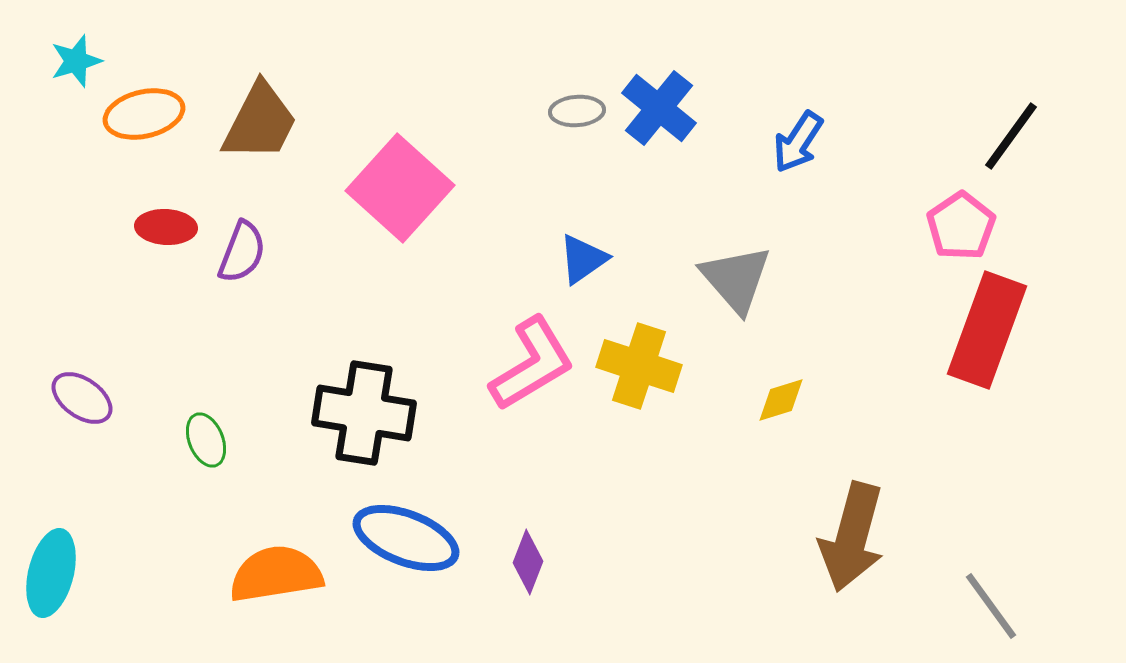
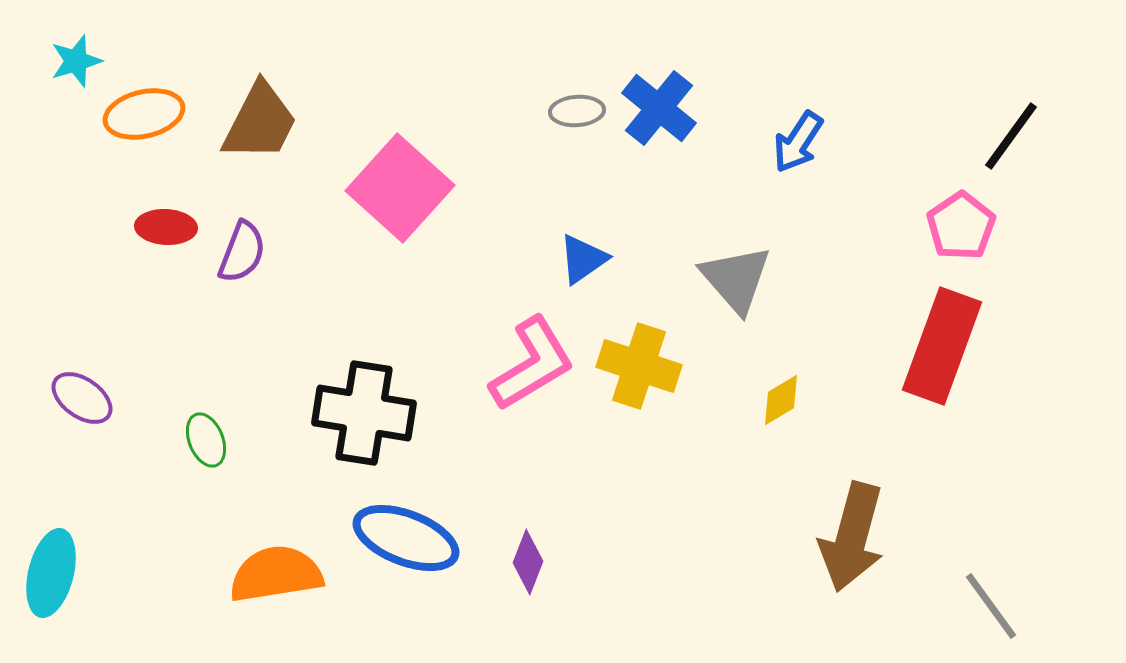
red rectangle: moved 45 px left, 16 px down
yellow diamond: rotated 14 degrees counterclockwise
